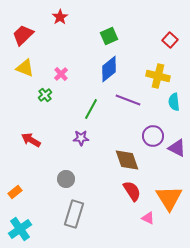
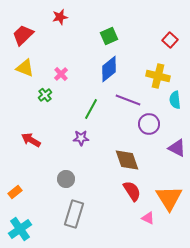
red star: rotated 21 degrees clockwise
cyan semicircle: moved 1 px right, 2 px up
purple circle: moved 4 px left, 12 px up
